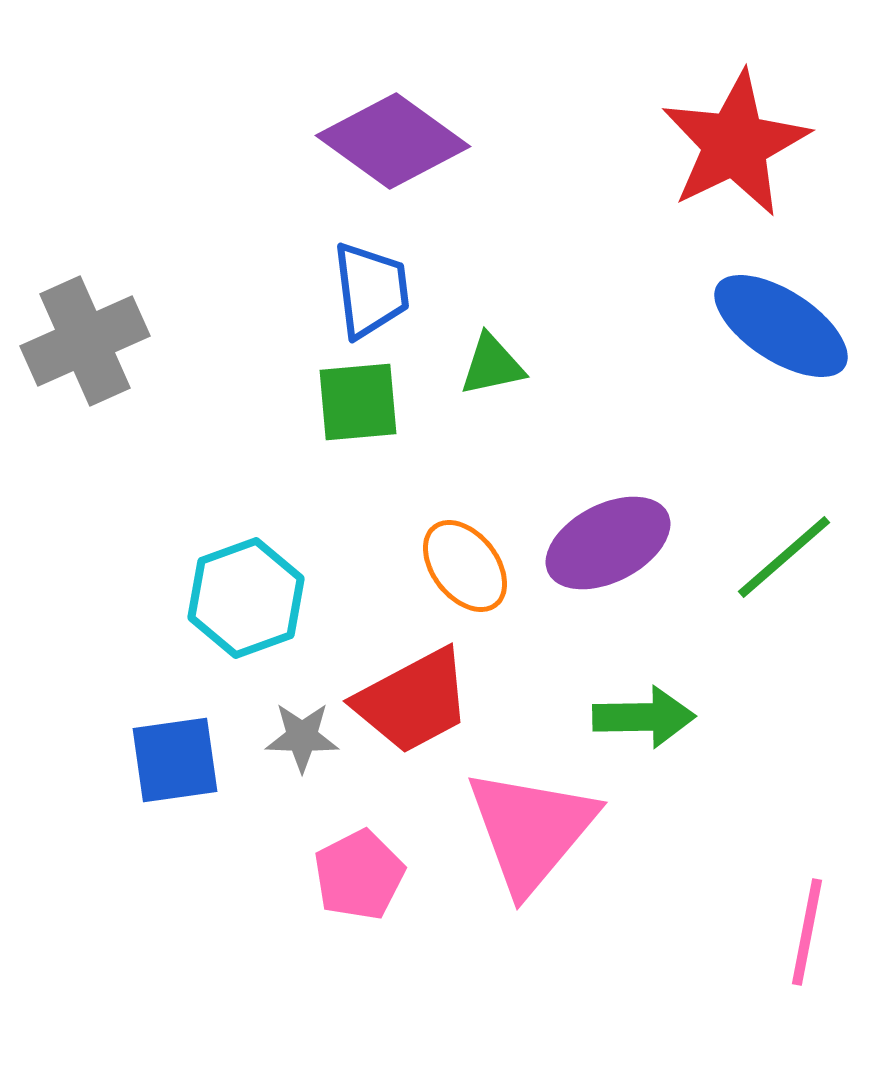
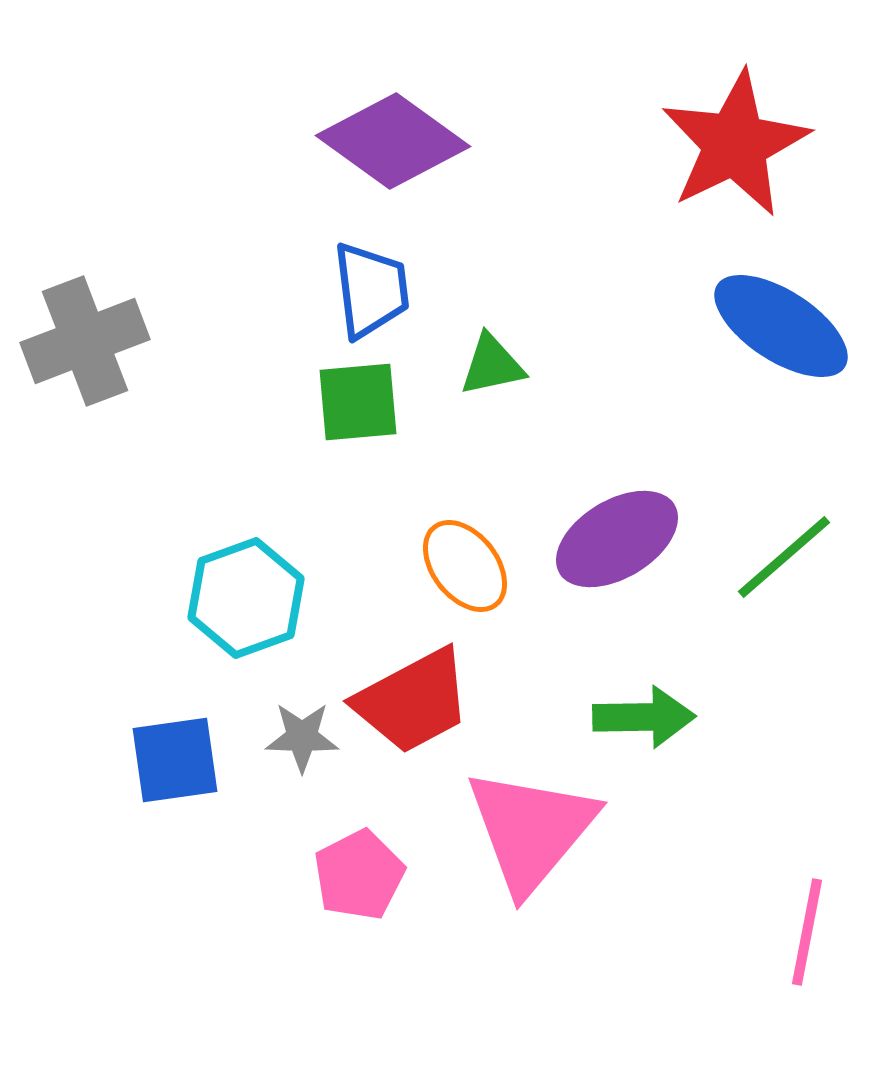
gray cross: rotated 3 degrees clockwise
purple ellipse: moved 9 px right, 4 px up; rotated 4 degrees counterclockwise
